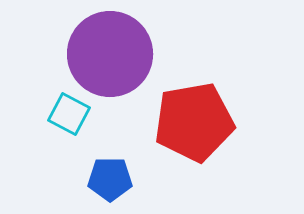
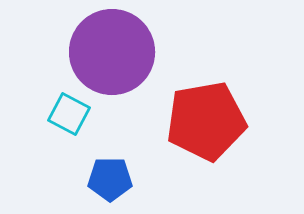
purple circle: moved 2 px right, 2 px up
red pentagon: moved 12 px right, 1 px up
